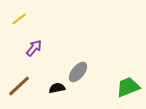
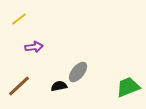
purple arrow: moved 1 px up; rotated 42 degrees clockwise
black semicircle: moved 2 px right, 2 px up
